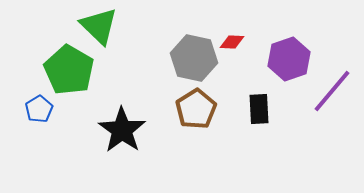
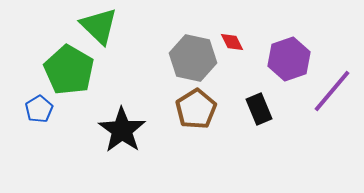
red diamond: rotated 60 degrees clockwise
gray hexagon: moved 1 px left
black rectangle: rotated 20 degrees counterclockwise
